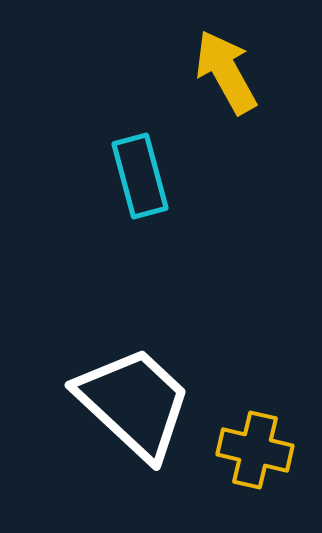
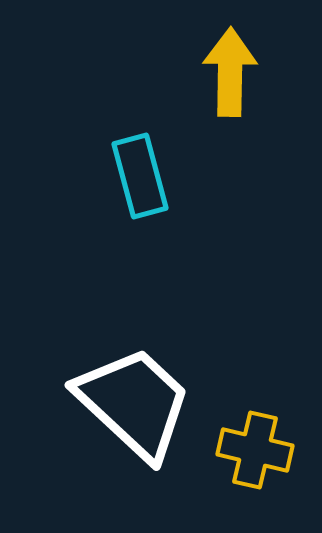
yellow arrow: moved 4 px right; rotated 30 degrees clockwise
